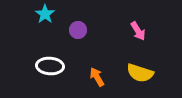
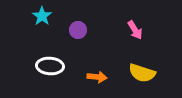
cyan star: moved 3 px left, 2 px down
pink arrow: moved 3 px left, 1 px up
yellow semicircle: moved 2 px right
orange arrow: rotated 126 degrees clockwise
